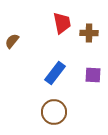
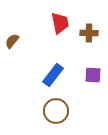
red trapezoid: moved 2 px left
blue rectangle: moved 2 px left, 2 px down
brown circle: moved 2 px right, 1 px up
